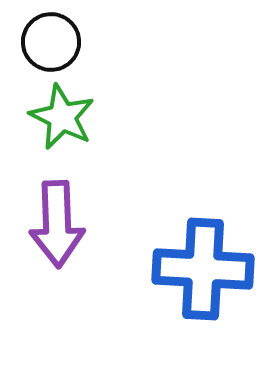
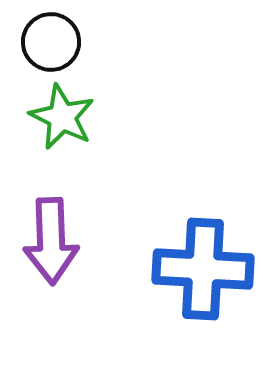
purple arrow: moved 6 px left, 17 px down
